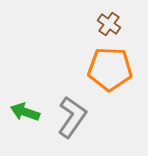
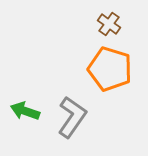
orange pentagon: rotated 15 degrees clockwise
green arrow: moved 1 px up
